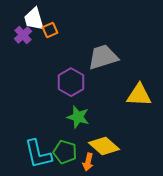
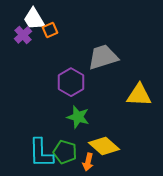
white trapezoid: rotated 15 degrees counterclockwise
cyan L-shape: moved 3 px right, 1 px up; rotated 12 degrees clockwise
